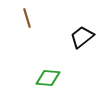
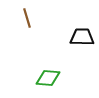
black trapezoid: rotated 40 degrees clockwise
